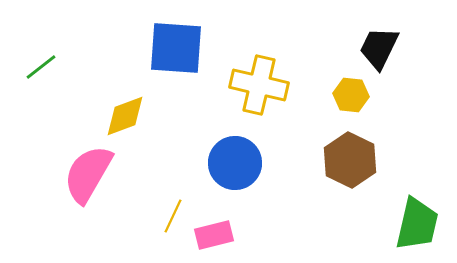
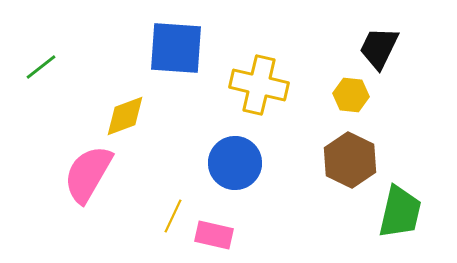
green trapezoid: moved 17 px left, 12 px up
pink rectangle: rotated 27 degrees clockwise
